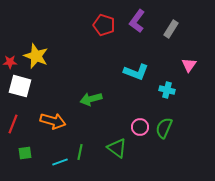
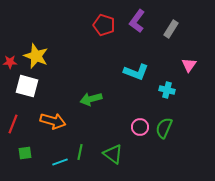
white square: moved 7 px right
green triangle: moved 4 px left, 6 px down
